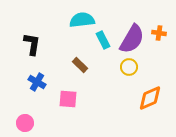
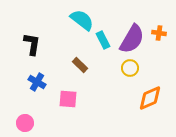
cyan semicircle: rotated 45 degrees clockwise
yellow circle: moved 1 px right, 1 px down
